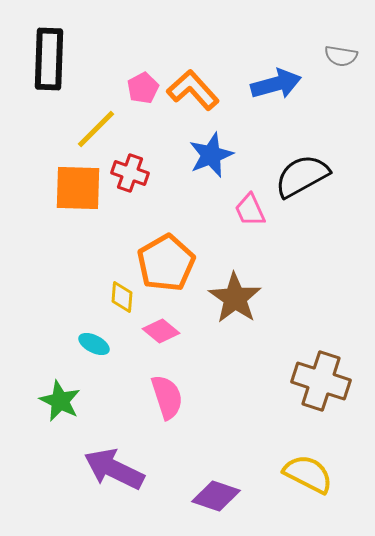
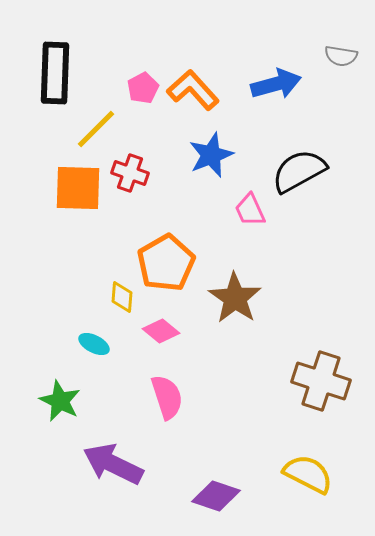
black rectangle: moved 6 px right, 14 px down
black semicircle: moved 3 px left, 5 px up
purple arrow: moved 1 px left, 5 px up
